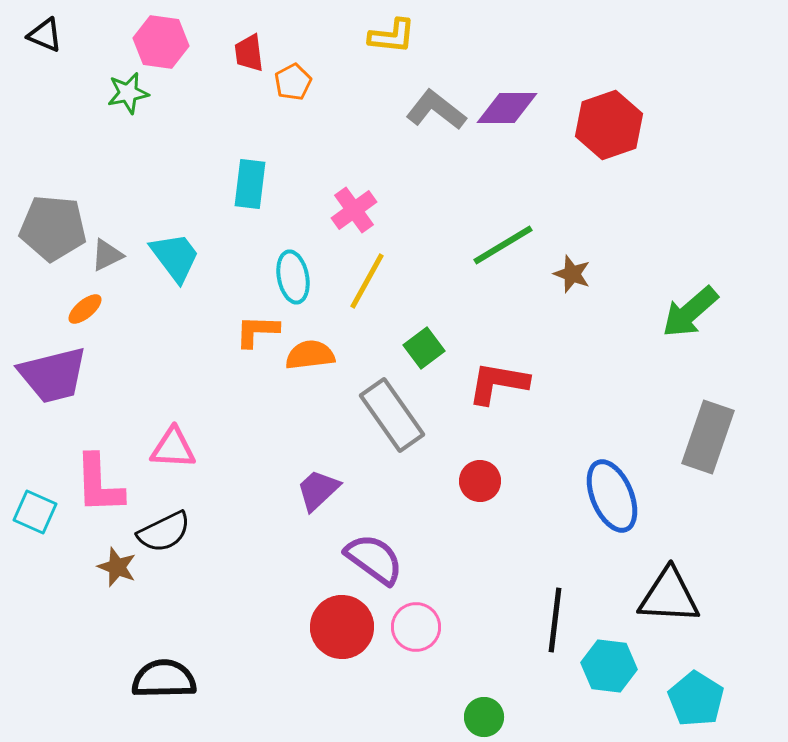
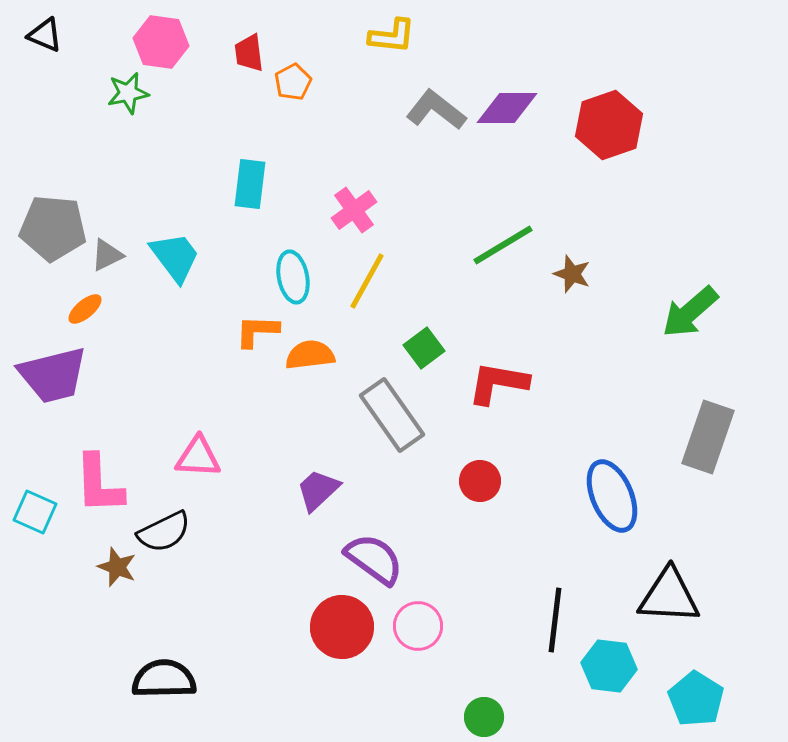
pink triangle at (173, 448): moved 25 px right, 9 px down
pink circle at (416, 627): moved 2 px right, 1 px up
